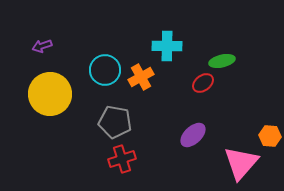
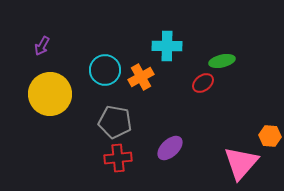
purple arrow: rotated 42 degrees counterclockwise
purple ellipse: moved 23 px left, 13 px down
red cross: moved 4 px left, 1 px up; rotated 12 degrees clockwise
